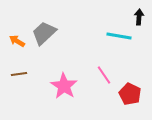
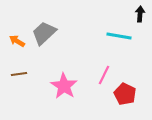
black arrow: moved 1 px right, 3 px up
pink line: rotated 60 degrees clockwise
red pentagon: moved 5 px left
